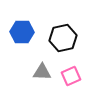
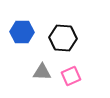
black hexagon: rotated 16 degrees clockwise
